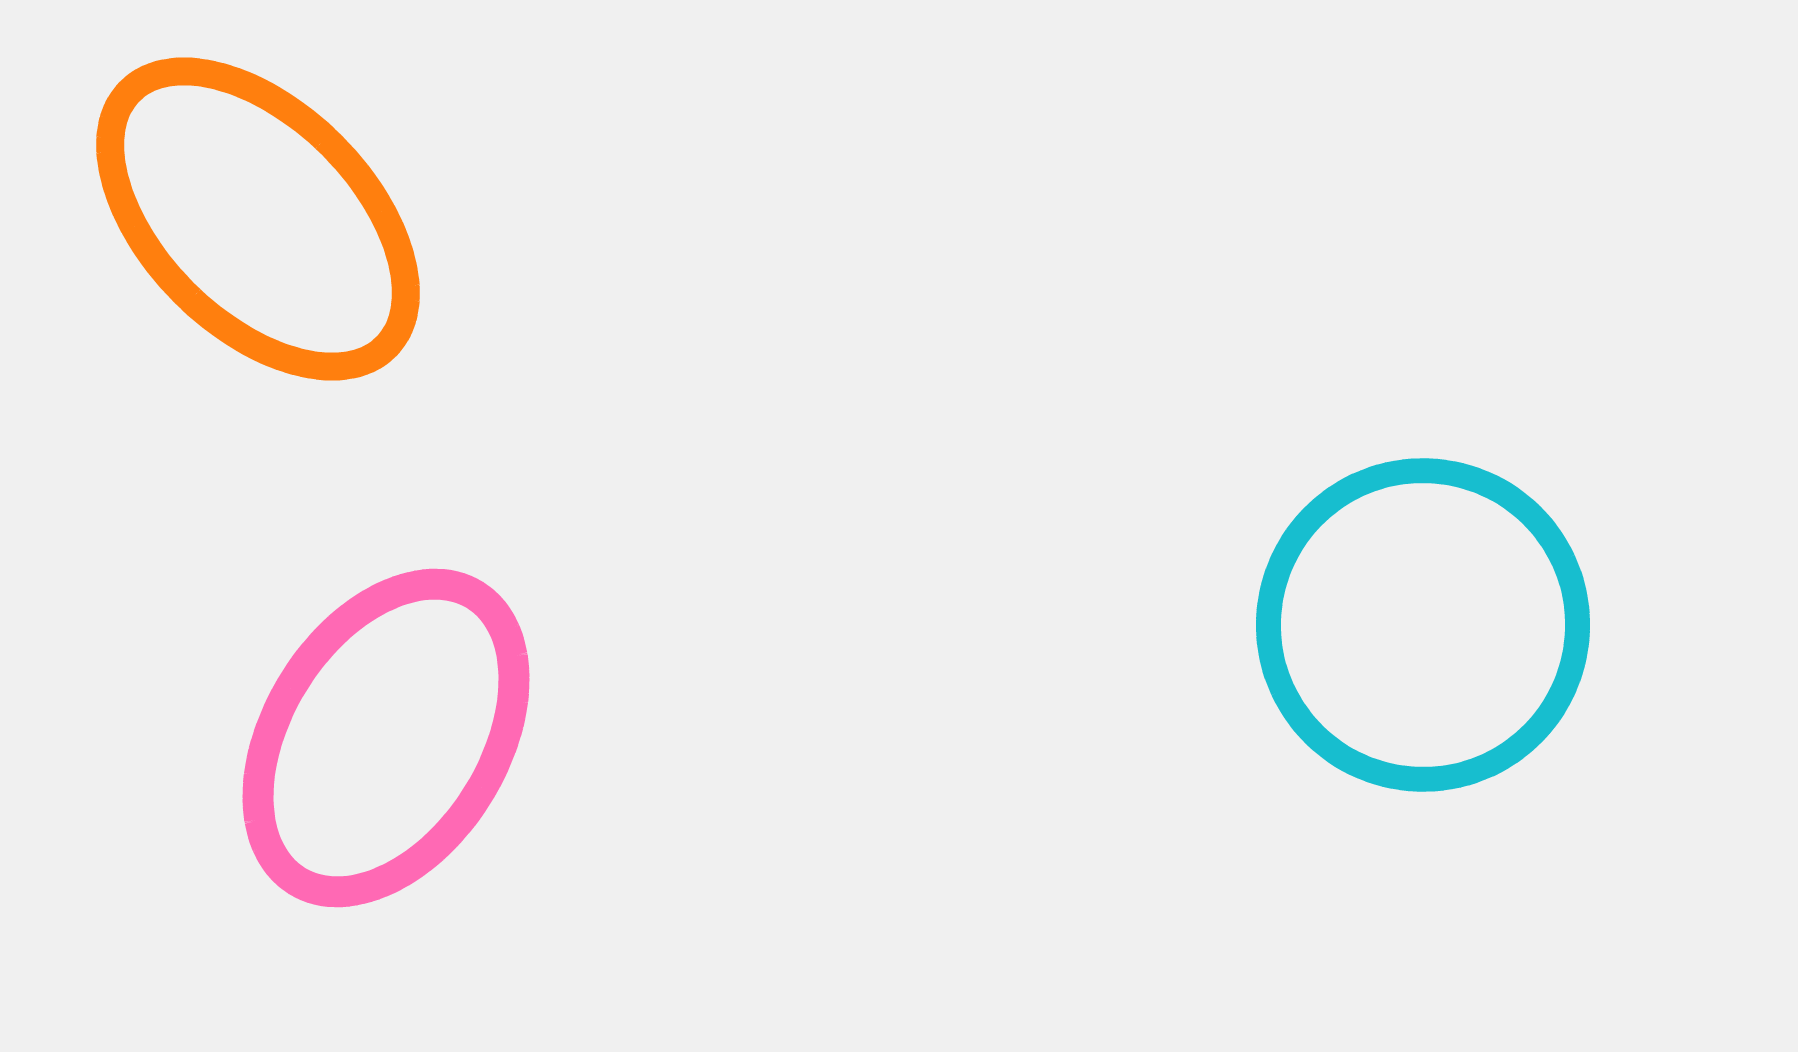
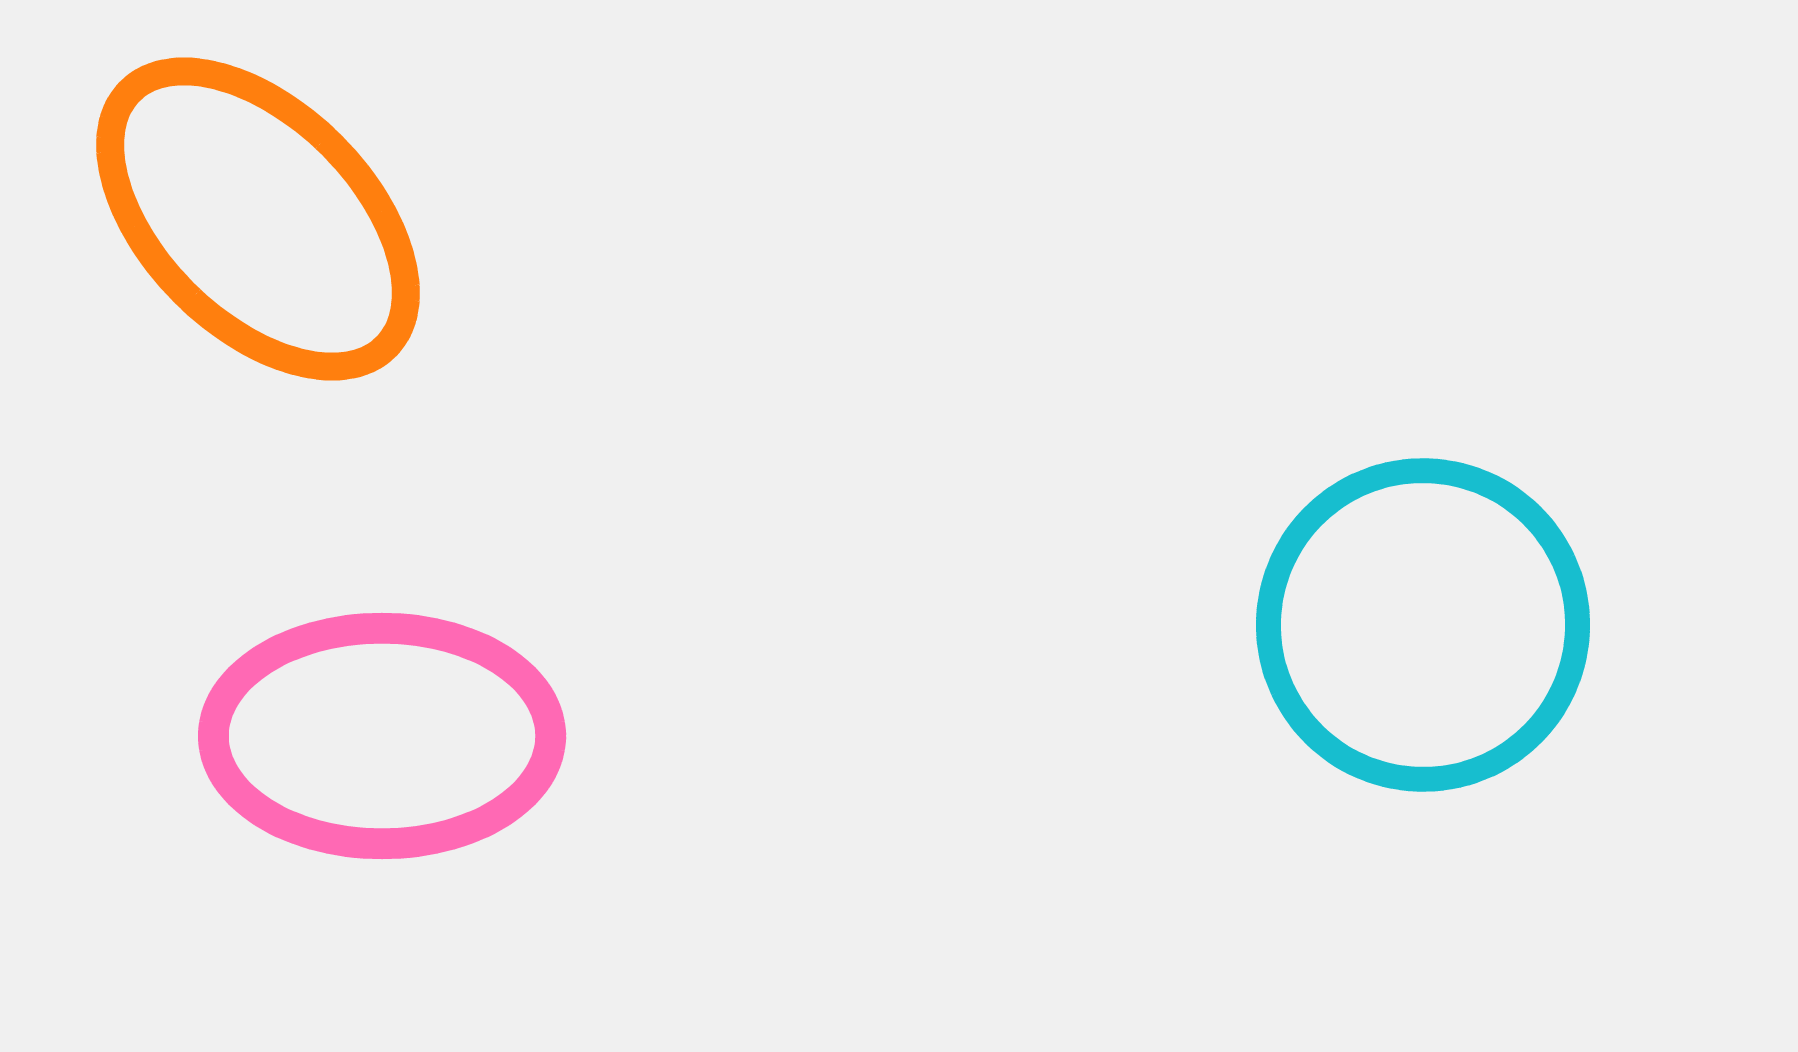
pink ellipse: moved 4 px left, 2 px up; rotated 58 degrees clockwise
